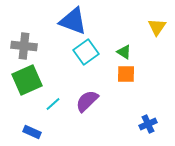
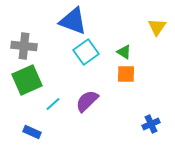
blue cross: moved 3 px right
